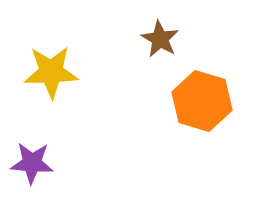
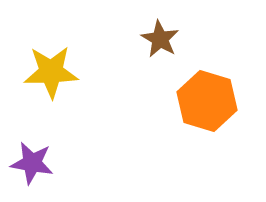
orange hexagon: moved 5 px right
purple star: rotated 6 degrees clockwise
